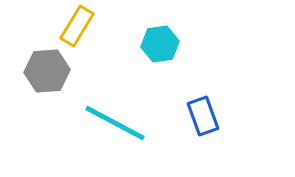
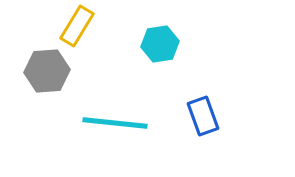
cyan line: rotated 22 degrees counterclockwise
